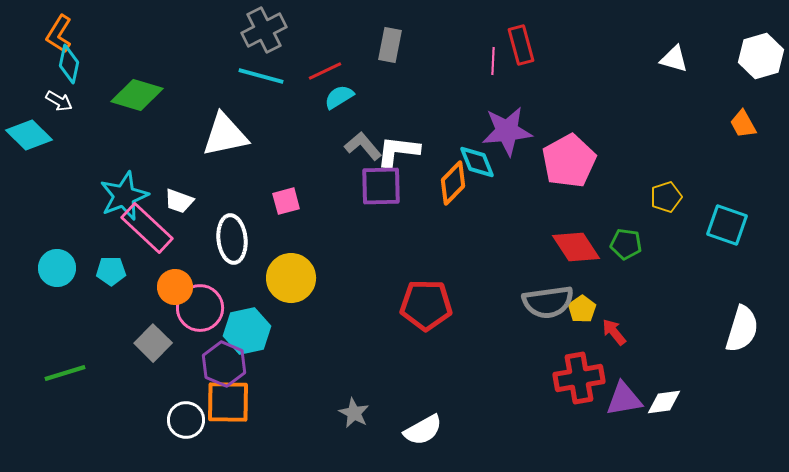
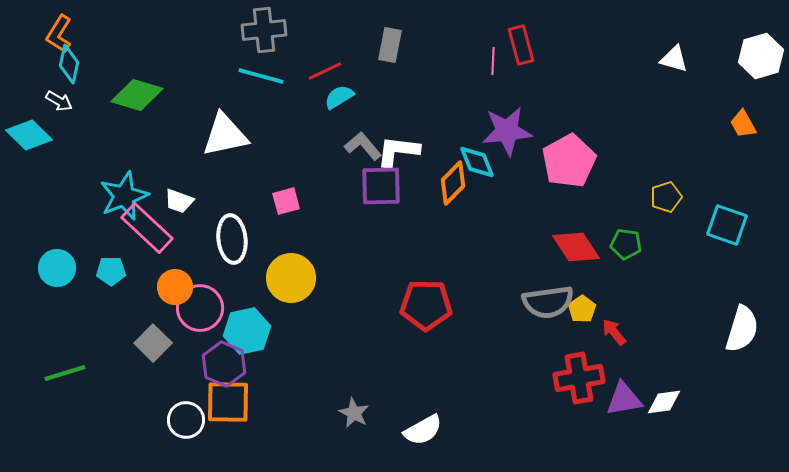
gray cross at (264, 30): rotated 21 degrees clockwise
